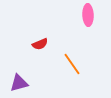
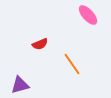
pink ellipse: rotated 40 degrees counterclockwise
purple triangle: moved 1 px right, 2 px down
